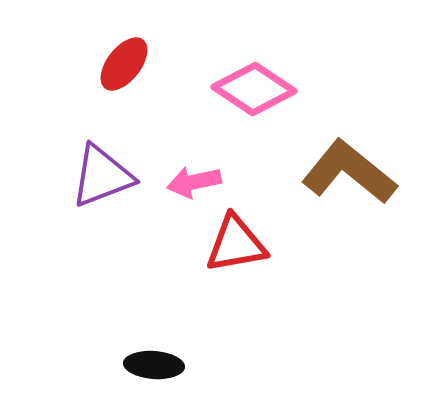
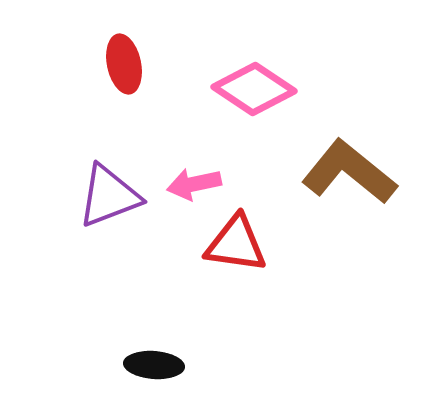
red ellipse: rotated 50 degrees counterclockwise
purple triangle: moved 7 px right, 20 px down
pink arrow: moved 2 px down
red triangle: rotated 18 degrees clockwise
